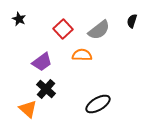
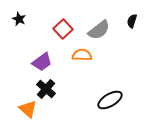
black ellipse: moved 12 px right, 4 px up
